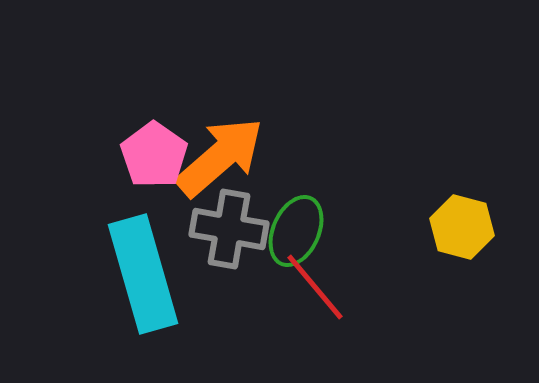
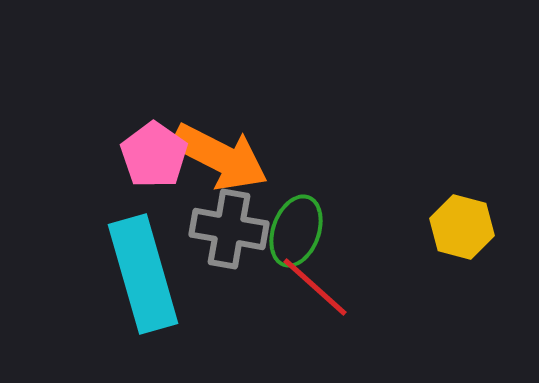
orange arrow: rotated 68 degrees clockwise
green ellipse: rotated 4 degrees counterclockwise
red line: rotated 8 degrees counterclockwise
